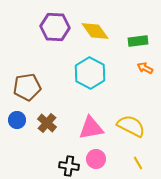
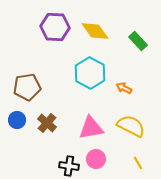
green rectangle: rotated 54 degrees clockwise
orange arrow: moved 21 px left, 20 px down
